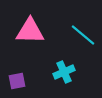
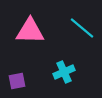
cyan line: moved 1 px left, 7 px up
